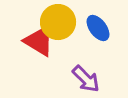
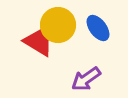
yellow circle: moved 3 px down
purple arrow: rotated 100 degrees clockwise
